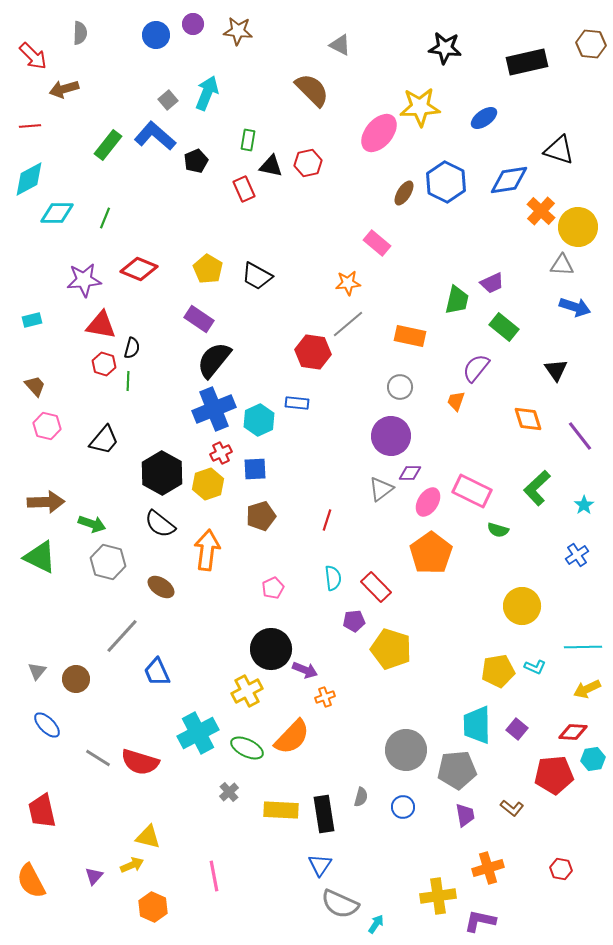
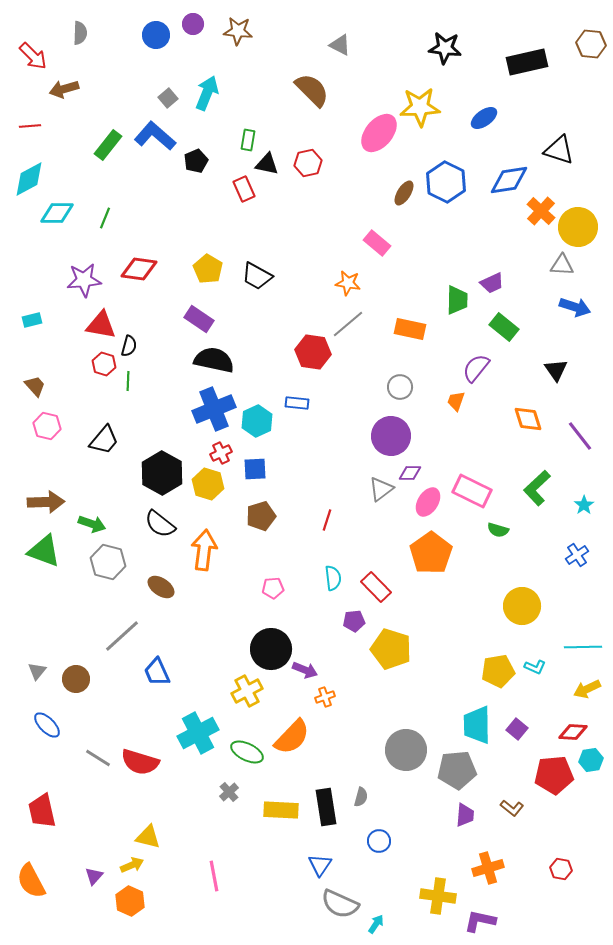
gray square at (168, 100): moved 2 px up
black triangle at (271, 166): moved 4 px left, 2 px up
red diamond at (139, 269): rotated 15 degrees counterclockwise
orange star at (348, 283): rotated 15 degrees clockwise
green trapezoid at (457, 300): rotated 12 degrees counterclockwise
orange rectangle at (410, 336): moved 7 px up
black semicircle at (132, 348): moved 3 px left, 2 px up
black semicircle at (214, 360): rotated 63 degrees clockwise
cyan hexagon at (259, 420): moved 2 px left, 1 px down
yellow hexagon at (208, 484): rotated 24 degrees counterclockwise
orange arrow at (207, 550): moved 3 px left
green triangle at (40, 557): moved 4 px right, 6 px up; rotated 6 degrees counterclockwise
pink pentagon at (273, 588): rotated 20 degrees clockwise
gray line at (122, 636): rotated 6 degrees clockwise
green ellipse at (247, 748): moved 4 px down
cyan hexagon at (593, 759): moved 2 px left, 1 px down
blue circle at (403, 807): moved 24 px left, 34 px down
black rectangle at (324, 814): moved 2 px right, 7 px up
purple trapezoid at (465, 815): rotated 15 degrees clockwise
yellow cross at (438, 896): rotated 16 degrees clockwise
orange hexagon at (153, 907): moved 23 px left, 6 px up
